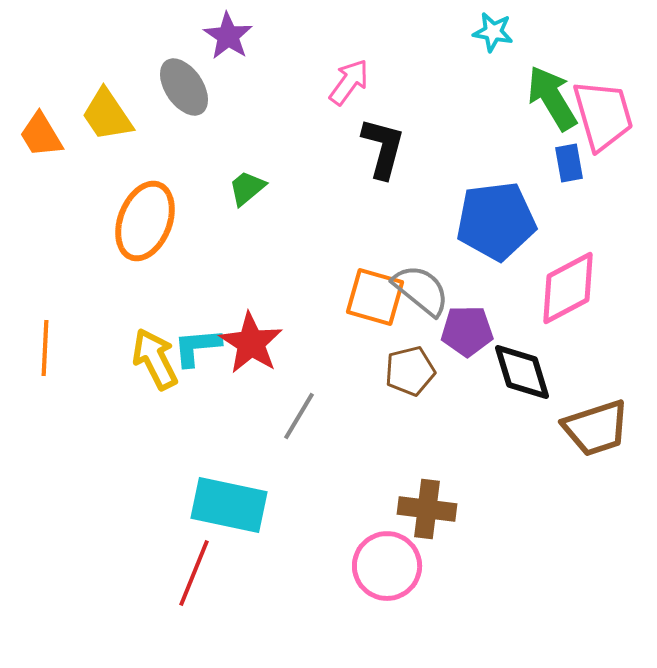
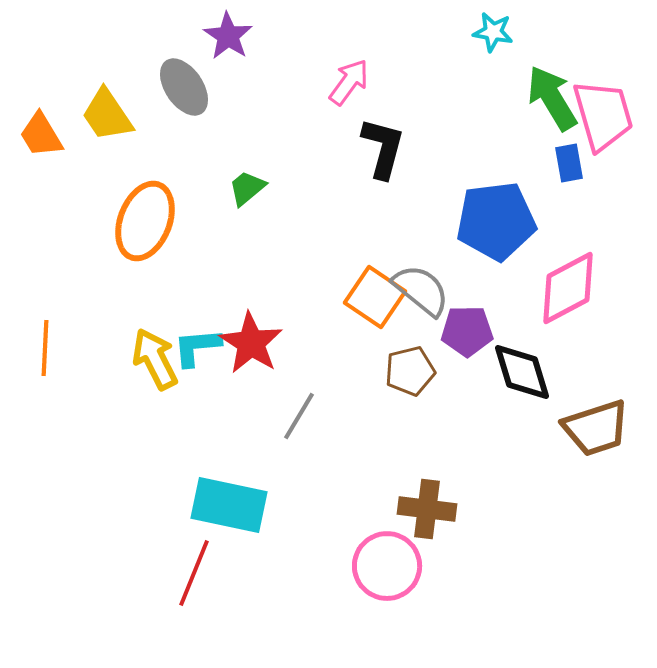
orange square: rotated 18 degrees clockwise
